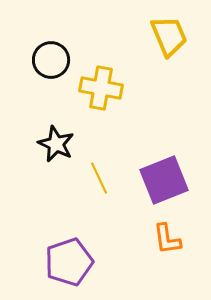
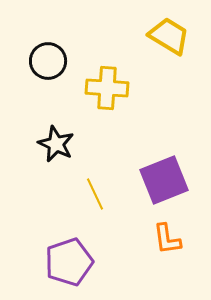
yellow trapezoid: rotated 36 degrees counterclockwise
black circle: moved 3 px left, 1 px down
yellow cross: moved 6 px right; rotated 6 degrees counterclockwise
yellow line: moved 4 px left, 16 px down
